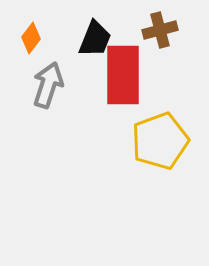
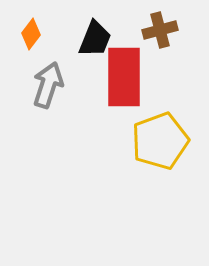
orange diamond: moved 4 px up
red rectangle: moved 1 px right, 2 px down
